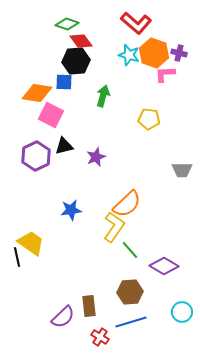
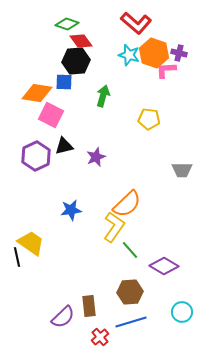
pink L-shape: moved 1 px right, 4 px up
red cross: rotated 18 degrees clockwise
